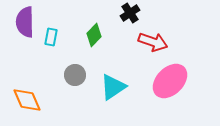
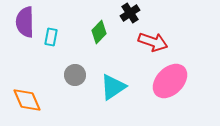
green diamond: moved 5 px right, 3 px up
